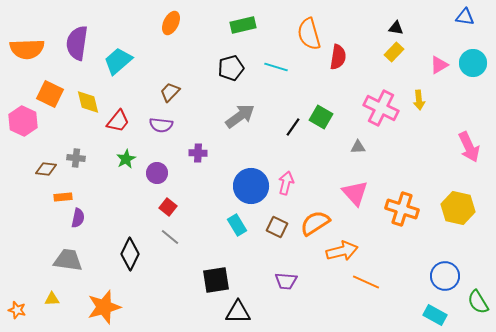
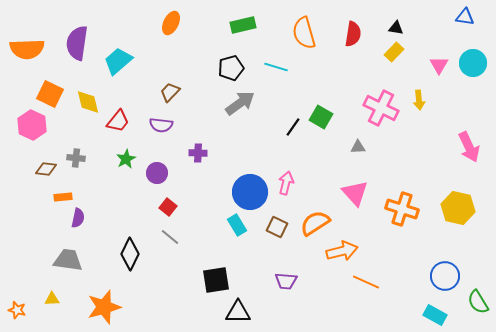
orange semicircle at (309, 34): moved 5 px left, 1 px up
red semicircle at (338, 57): moved 15 px right, 23 px up
pink triangle at (439, 65): rotated 30 degrees counterclockwise
gray arrow at (240, 116): moved 13 px up
pink hexagon at (23, 121): moved 9 px right, 4 px down
blue circle at (251, 186): moved 1 px left, 6 px down
